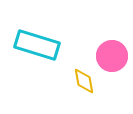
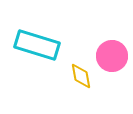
yellow diamond: moved 3 px left, 5 px up
